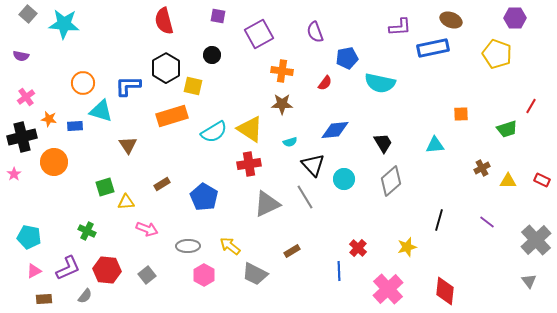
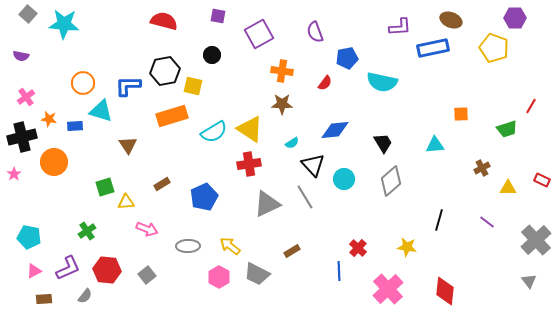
red semicircle at (164, 21): rotated 120 degrees clockwise
yellow pentagon at (497, 54): moved 3 px left, 6 px up
black hexagon at (166, 68): moved 1 px left, 3 px down; rotated 20 degrees clockwise
cyan semicircle at (380, 83): moved 2 px right, 1 px up
cyan semicircle at (290, 142): moved 2 px right, 1 px down; rotated 16 degrees counterclockwise
yellow triangle at (508, 181): moved 7 px down
blue pentagon at (204, 197): rotated 16 degrees clockwise
green cross at (87, 231): rotated 30 degrees clockwise
yellow star at (407, 247): rotated 24 degrees clockwise
gray trapezoid at (255, 274): moved 2 px right
pink hexagon at (204, 275): moved 15 px right, 2 px down
